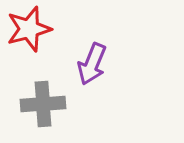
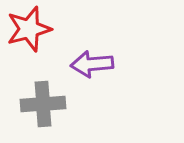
purple arrow: rotated 63 degrees clockwise
